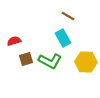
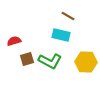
cyan rectangle: moved 2 px left, 3 px up; rotated 48 degrees counterclockwise
brown square: moved 1 px right
